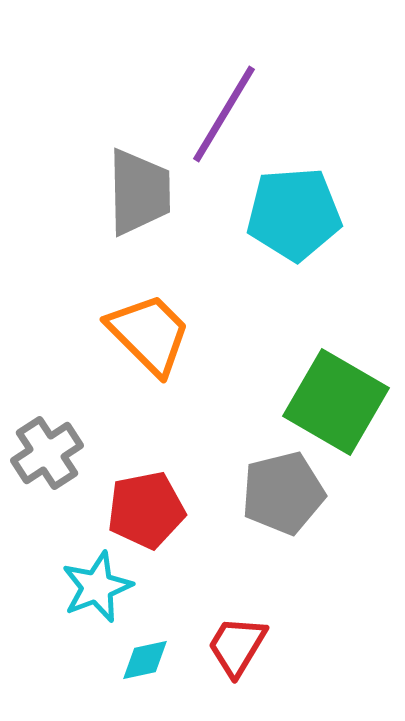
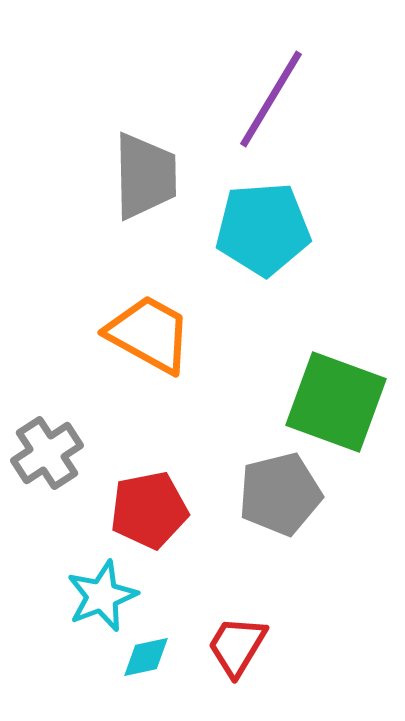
purple line: moved 47 px right, 15 px up
gray trapezoid: moved 6 px right, 16 px up
cyan pentagon: moved 31 px left, 15 px down
orange trapezoid: rotated 16 degrees counterclockwise
green square: rotated 10 degrees counterclockwise
gray pentagon: moved 3 px left, 1 px down
red pentagon: moved 3 px right
cyan star: moved 5 px right, 9 px down
cyan diamond: moved 1 px right, 3 px up
